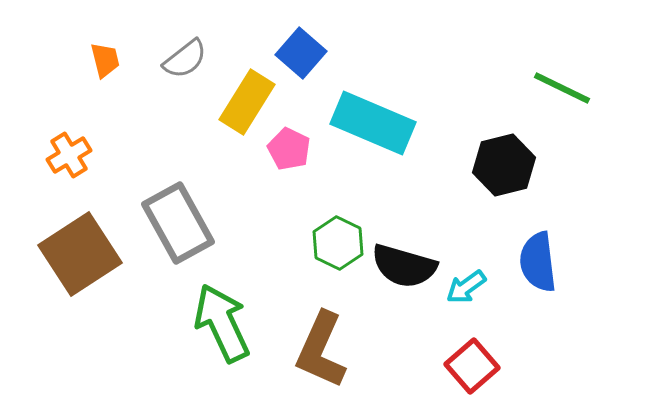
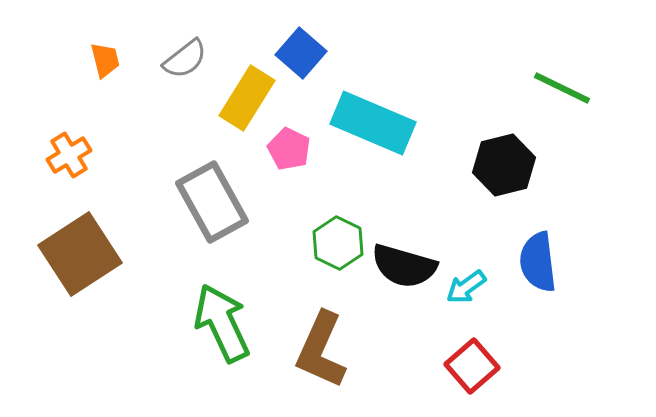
yellow rectangle: moved 4 px up
gray rectangle: moved 34 px right, 21 px up
